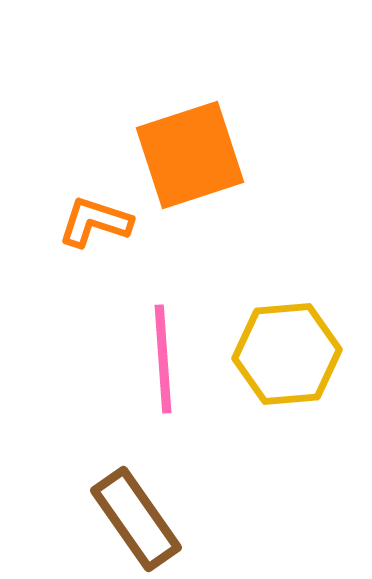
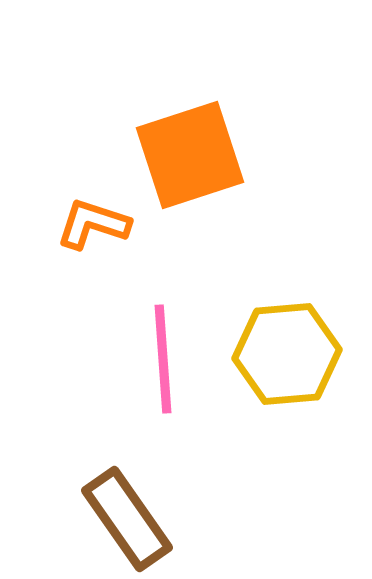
orange L-shape: moved 2 px left, 2 px down
brown rectangle: moved 9 px left
